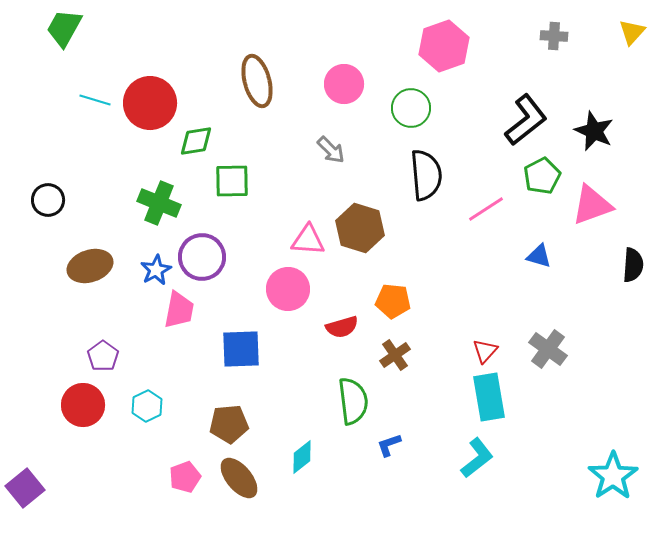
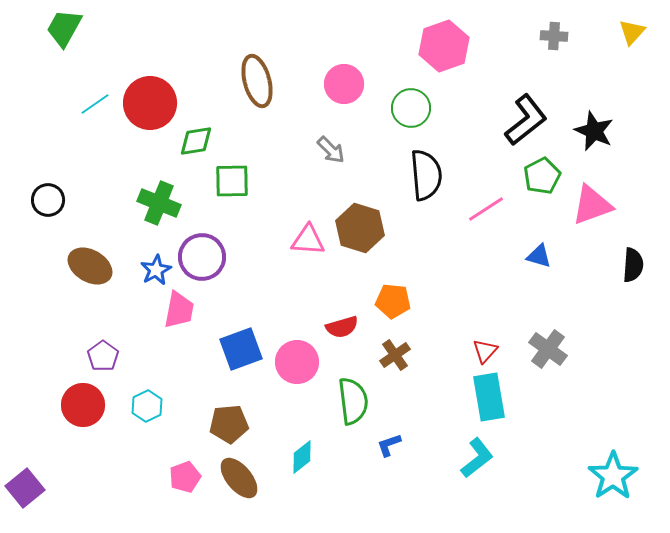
cyan line at (95, 100): moved 4 px down; rotated 52 degrees counterclockwise
brown ellipse at (90, 266): rotated 48 degrees clockwise
pink circle at (288, 289): moved 9 px right, 73 px down
blue square at (241, 349): rotated 18 degrees counterclockwise
